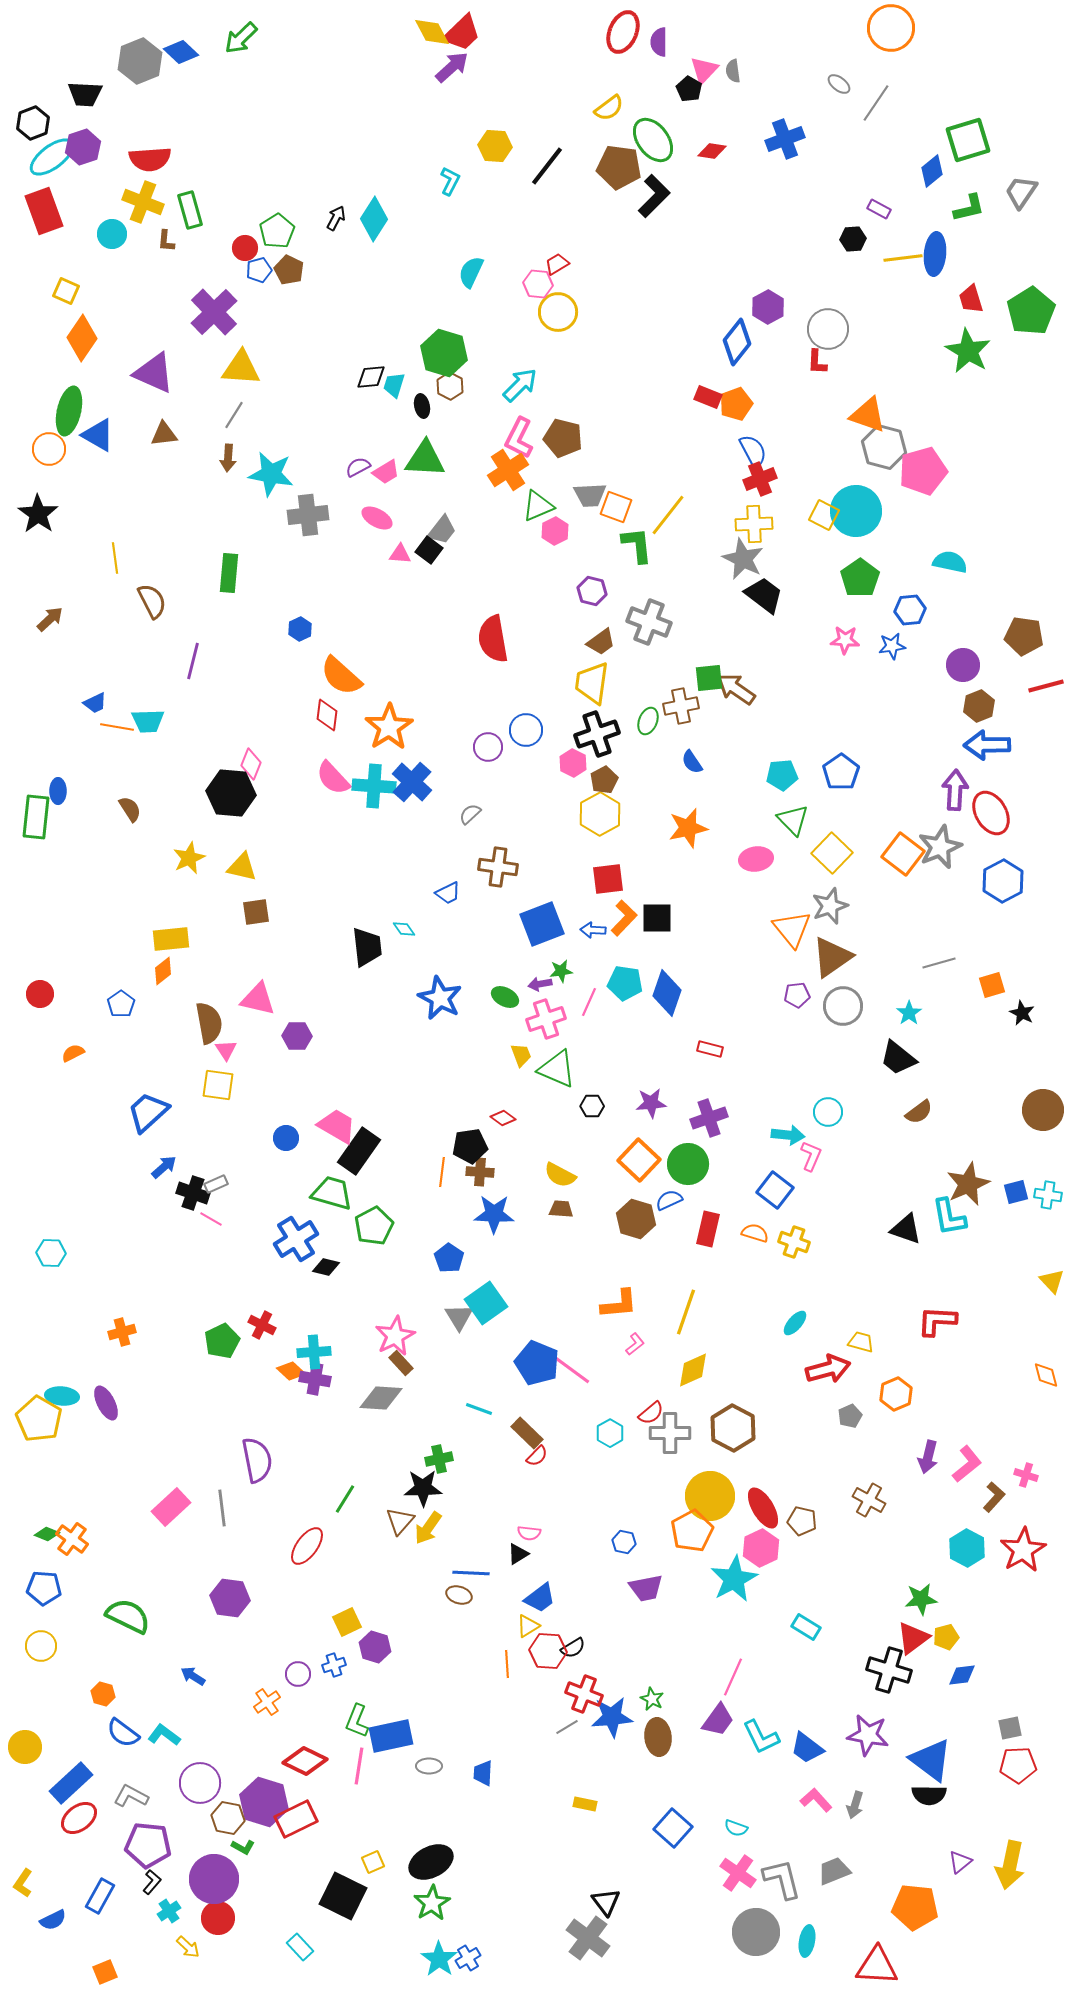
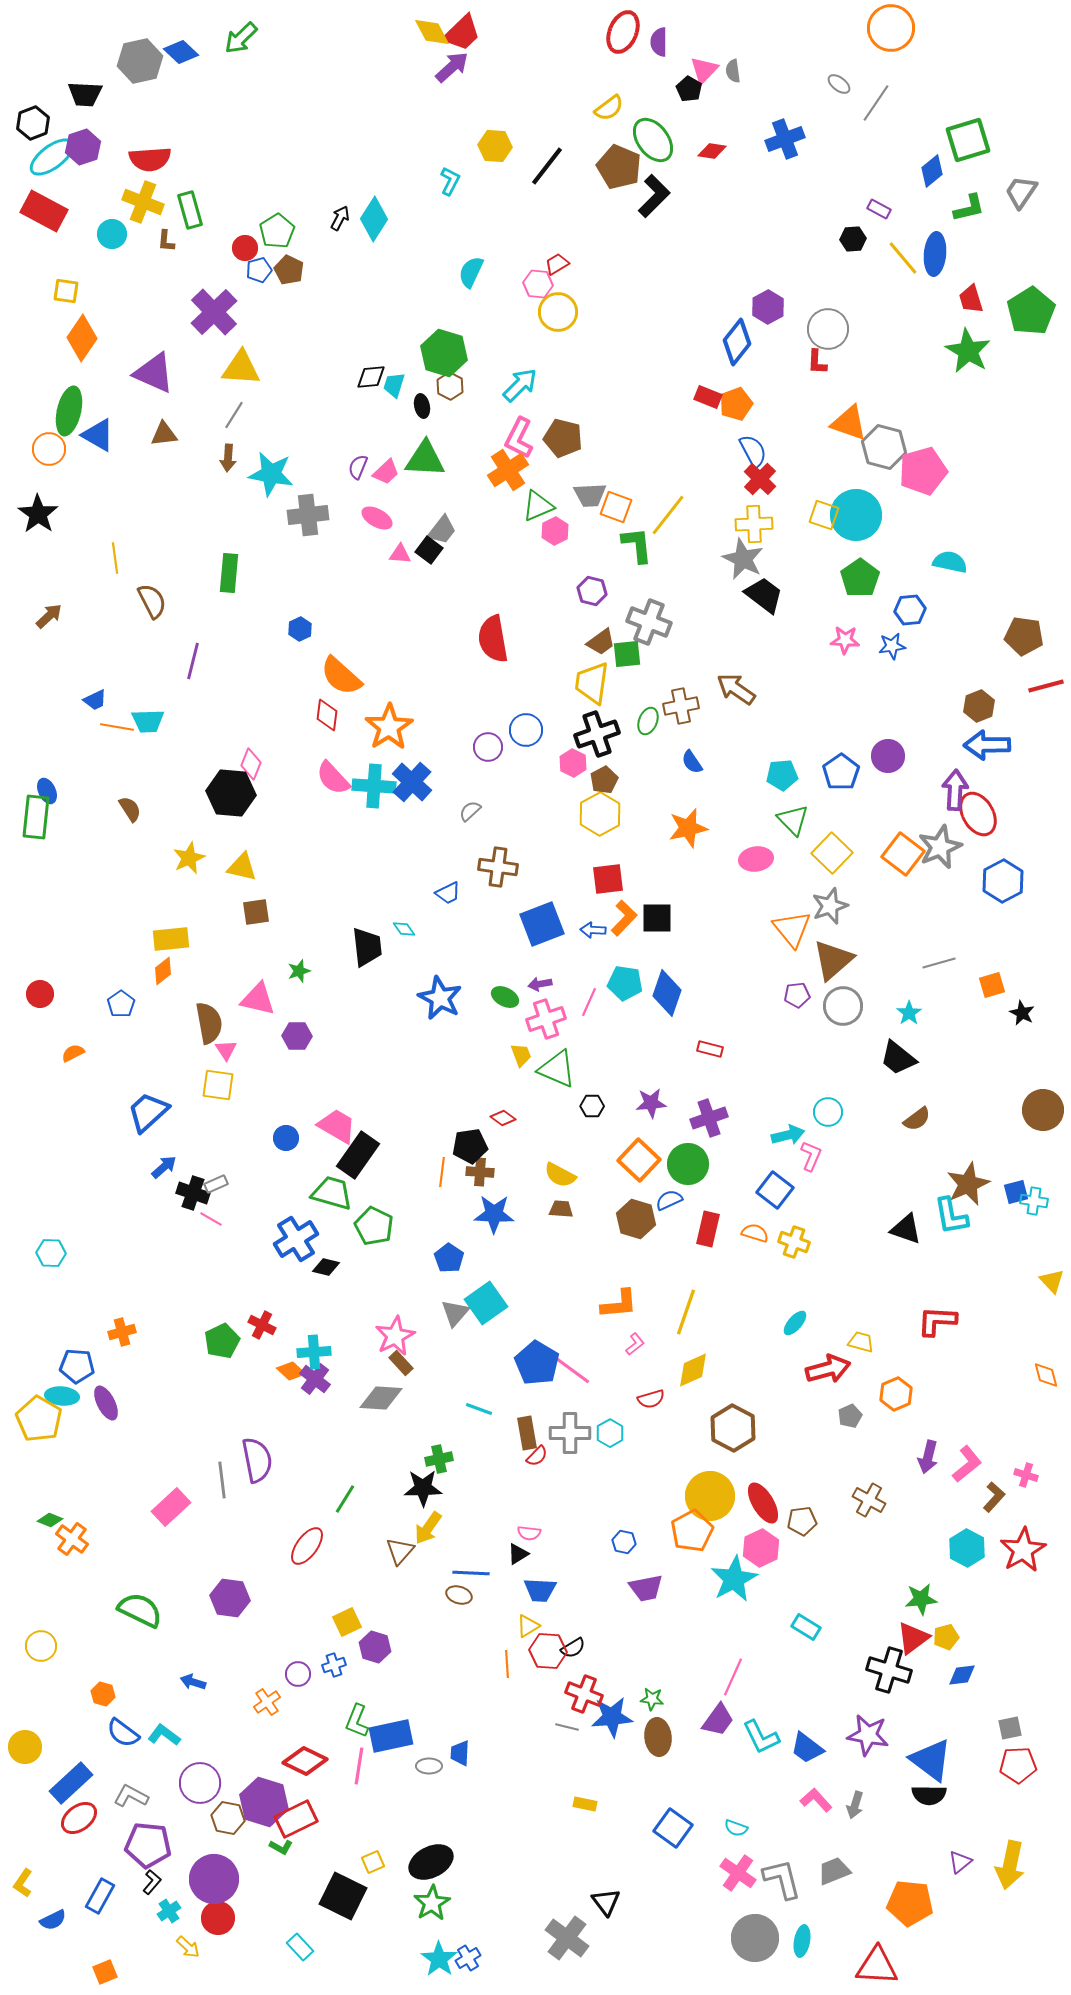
gray hexagon at (140, 61): rotated 9 degrees clockwise
brown pentagon at (619, 167): rotated 15 degrees clockwise
red rectangle at (44, 211): rotated 42 degrees counterclockwise
black arrow at (336, 218): moved 4 px right
yellow line at (903, 258): rotated 57 degrees clockwise
yellow square at (66, 291): rotated 16 degrees counterclockwise
orange triangle at (868, 415): moved 19 px left, 8 px down
purple semicircle at (358, 467): rotated 40 degrees counterclockwise
pink trapezoid at (386, 472): rotated 12 degrees counterclockwise
red cross at (760, 479): rotated 24 degrees counterclockwise
cyan circle at (856, 511): moved 4 px down
yellow square at (824, 515): rotated 8 degrees counterclockwise
brown arrow at (50, 619): moved 1 px left, 3 px up
purple circle at (963, 665): moved 75 px left, 91 px down
green square at (709, 678): moved 82 px left, 24 px up
blue trapezoid at (95, 703): moved 3 px up
blue ellipse at (58, 791): moved 11 px left; rotated 25 degrees counterclockwise
red ellipse at (991, 813): moved 13 px left, 1 px down
gray semicircle at (470, 814): moved 3 px up
brown triangle at (832, 957): moved 1 px right, 3 px down; rotated 6 degrees counterclockwise
green star at (561, 971): moved 262 px left; rotated 10 degrees counterclockwise
brown semicircle at (919, 1112): moved 2 px left, 7 px down
cyan arrow at (788, 1135): rotated 20 degrees counterclockwise
black rectangle at (359, 1151): moved 1 px left, 4 px down
cyan cross at (1048, 1195): moved 14 px left, 6 px down
cyan L-shape at (949, 1217): moved 2 px right, 1 px up
green pentagon at (374, 1226): rotated 18 degrees counterclockwise
gray triangle at (459, 1317): moved 4 px left, 4 px up; rotated 12 degrees clockwise
blue pentagon at (537, 1363): rotated 9 degrees clockwise
purple cross at (315, 1379): rotated 28 degrees clockwise
red semicircle at (651, 1413): moved 14 px up; rotated 24 degrees clockwise
brown rectangle at (527, 1433): rotated 36 degrees clockwise
gray cross at (670, 1433): moved 100 px left
gray line at (222, 1508): moved 28 px up
red ellipse at (763, 1508): moved 5 px up
brown triangle at (400, 1521): moved 30 px down
brown pentagon at (802, 1521): rotated 20 degrees counterclockwise
green diamond at (47, 1534): moved 3 px right, 14 px up
blue pentagon at (44, 1588): moved 33 px right, 222 px up
blue trapezoid at (540, 1598): moved 8 px up; rotated 40 degrees clockwise
green semicircle at (128, 1616): moved 12 px right, 6 px up
blue arrow at (193, 1676): moved 6 px down; rotated 15 degrees counterclockwise
green star at (652, 1699): rotated 20 degrees counterclockwise
gray line at (567, 1727): rotated 45 degrees clockwise
blue trapezoid at (483, 1773): moved 23 px left, 20 px up
blue square at (673, 1828): rotated 6 degrees counterclockwise
green L-shape at (243, 1847): moved 38 px right
orange pentagon at (915, 1907): moved 5 px left, 4 px up
gray circle at (756, 1932): moved 1 px left, 6 px down
gray cross at (588, 1938): moved 21 px left
cyan ellipse at (807, 1941): moved 5 px left
